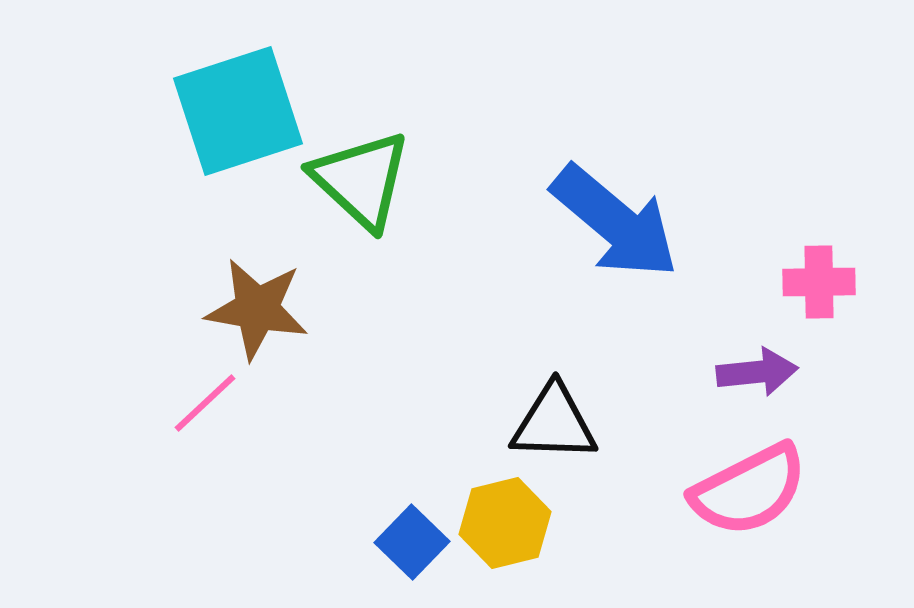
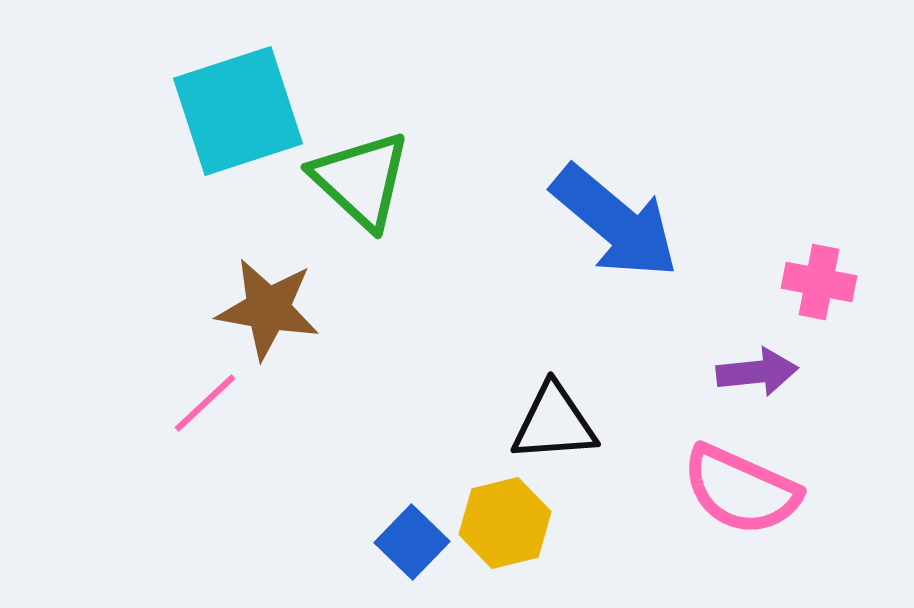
pink cross: rotated 12 degrees clockwise
brown star: moved 11 px right
black triangle: rotated 6 degrees counterclockwise
pink semicircle: moved 8 px left; rotated 51 degrees clockwise
